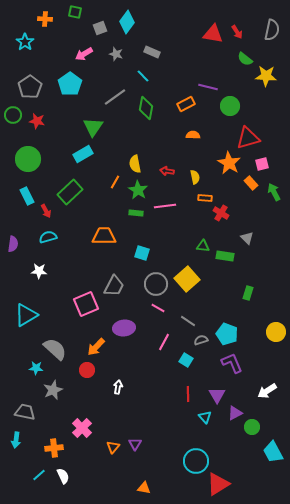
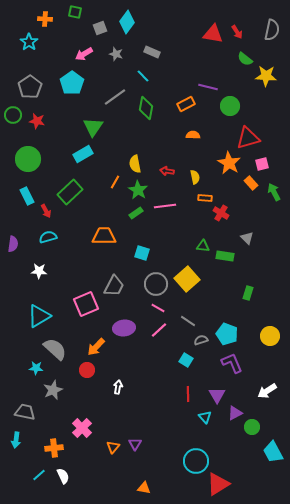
cyan star at (25, 42): moved 4 px right
cyan pentagon at (70, 84): moved 2 px right, 1 px up
green rectangle at (136, 213): rotated 40 degrees counterclockwise
cyan triangle at (26, 315): moved 13 px right, 1 px down
yellow circle at (276, 332): moved 6 px left, 4 px down
pink line at (164, 342): moved 5 px left, 12 px up; rotated 18 degrees clockwise
